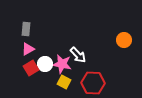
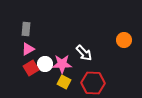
white arrow: moved 6 px right, 2 px up
pink star: rotated 12 degrees counterclockwise
